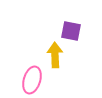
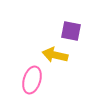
yellow arrow: rotated 75 degrees counterclockwise
